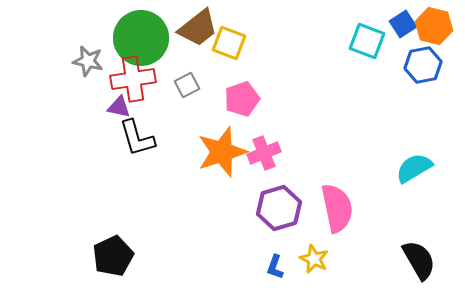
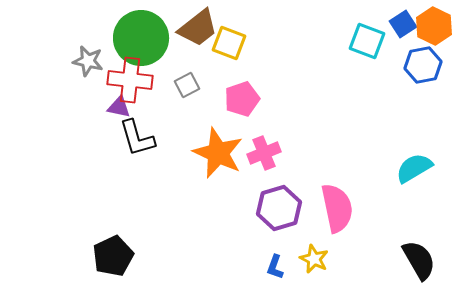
orange hexagon: rotated 12 degrees clockwise
red cross: moved 3 px left, 1 px down; rotated 15 degrees clockwise
orange star: moved 4 px left, 1 px down; rotated 30 degrees counterclockwise
